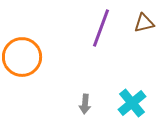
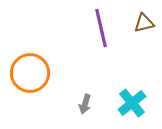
purple line: rotated 33 degrees counterclockwise
orange circle: moved 8 px right, 16 px down
gray arrow: rotated 12 degrees clockwise
